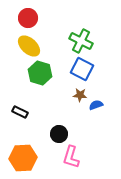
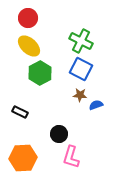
blue square: moved 1 px left
green hexagon: rotated 15 degrees clockwise
